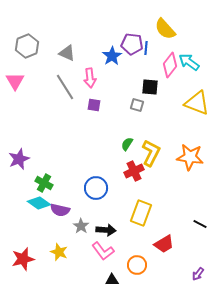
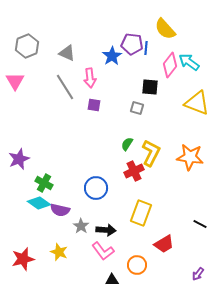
gray square: moved 3 px down
